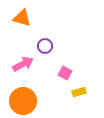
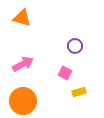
purple circle: moved 30 px right
